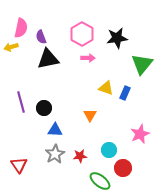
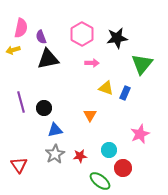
yellow arrow: moved 2 px right, 3 px down
pink arrow: moved 4 px right, 5 px down
blue triangle: rotated 14 degrees counterclockwise
